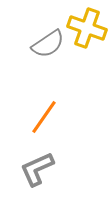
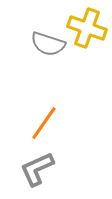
gray semicircle: rotated 52 degrees clockwise
orange line: moved 6 px down
